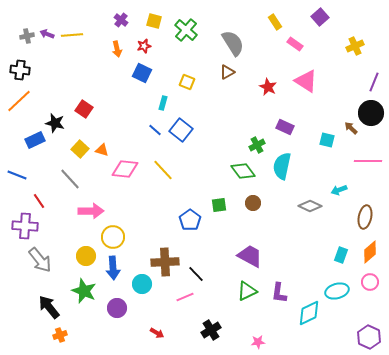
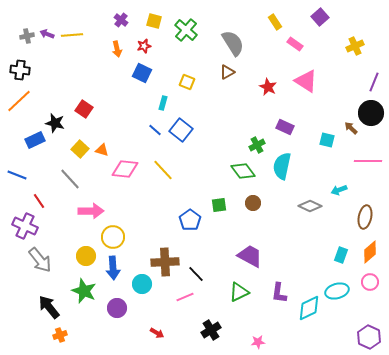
purple cross at (25, 226): rotated 20 degrees clockwise
green triangle at (247, 291): moved 8 px left, 1 px down
cyan diamond at (309, 313): moved 5 px up
